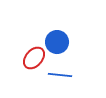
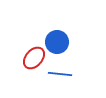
blue line: moved 1 px up
